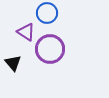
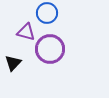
purple triangle: rotated 18 degrees counterclockwise
black triangle: rotated 24 degrees clockwise
